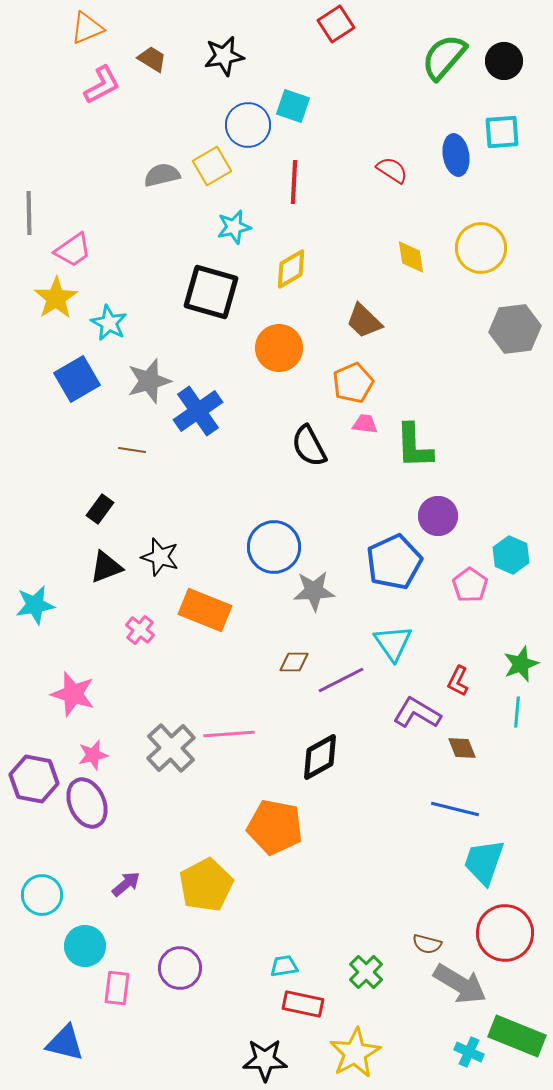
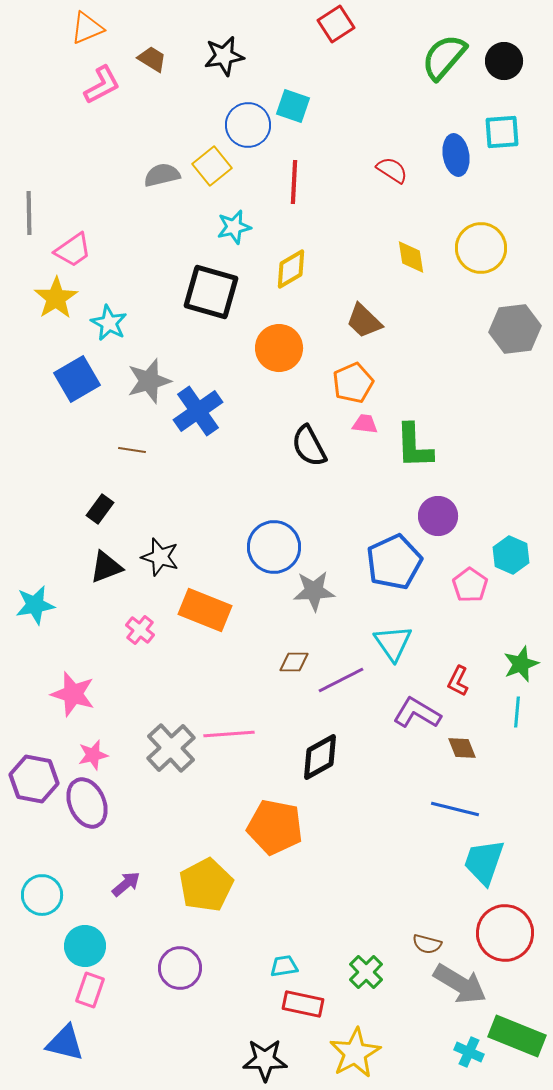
yellow square at (212, 166): rotated 9 degrees counterclockwise
pink rectangle at (117, 988): moved 27 px left, 2 px down; rotated 12 degrees clockwise
